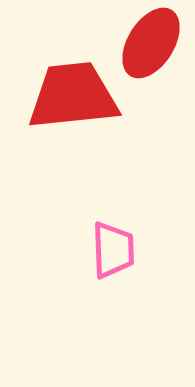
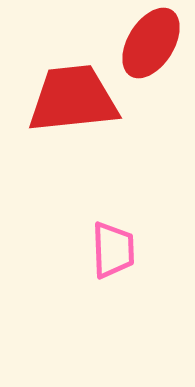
red trapezoid: moved 3 px down
